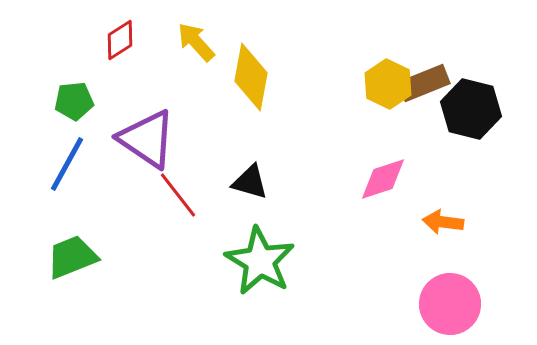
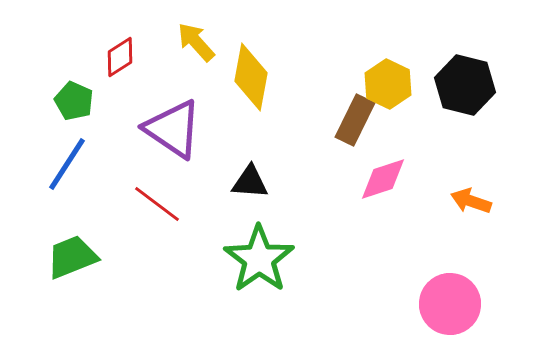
red diamond: moved 17 px down
brown rectangle: moved 69 px left, 37 px down; rotated 42 degrees counterclockwise
green pentagon: rotated 30 degrees clockwise
black hexagon: moved 6 px left, 24 px up
purple triangle: moved 26 px right, 10 px up
blue line: rotated 4 degrees clockwise
black triangle: rotated 12 degrees counterclockwise
red line: moved 21 px left, 9 px down; rotated 15 degrees counterclockwise
orange arrow: moved 28 px right, 21 px up; rotated 12 degrees clockwise
green star: moved 1 px left, 2 px up; rotated 6 degrees clockwise
